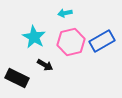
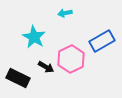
pink hexagon: moved 17 px down; rotated 12 degrees counterclockwise
black arrow: moved 1 px right, 2 px down
black rectangle: moved 1 px right
